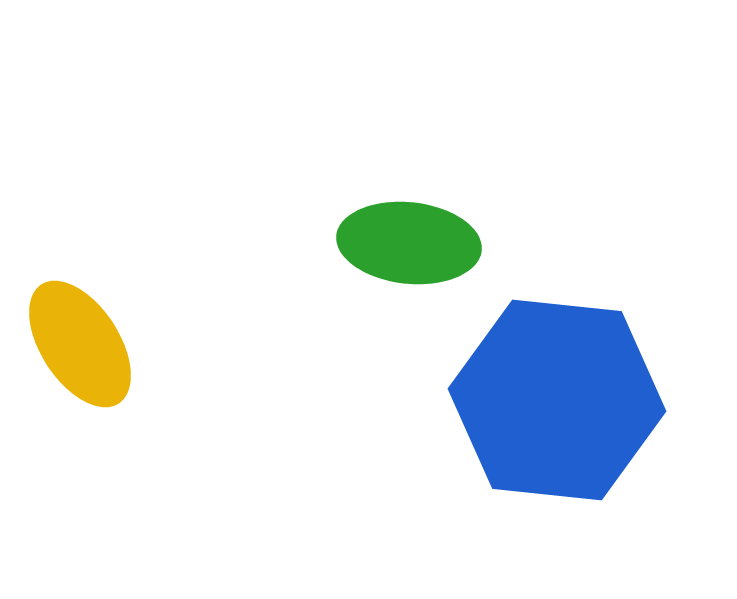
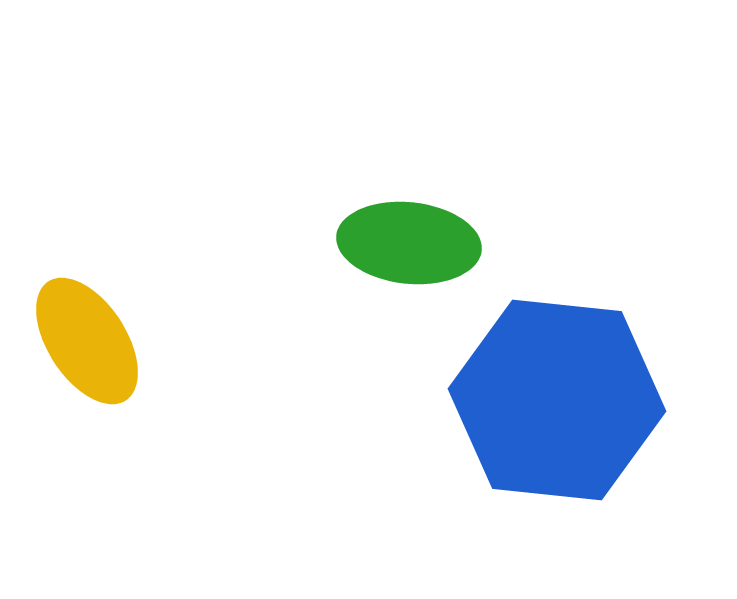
yellow ellipse: moved 7 px right, 3 px up
